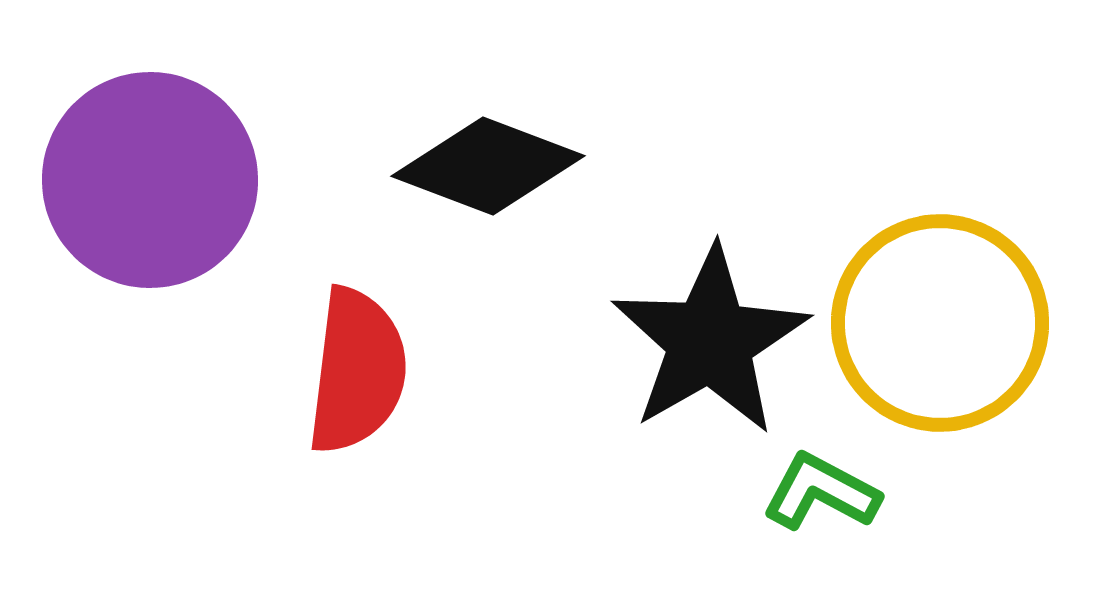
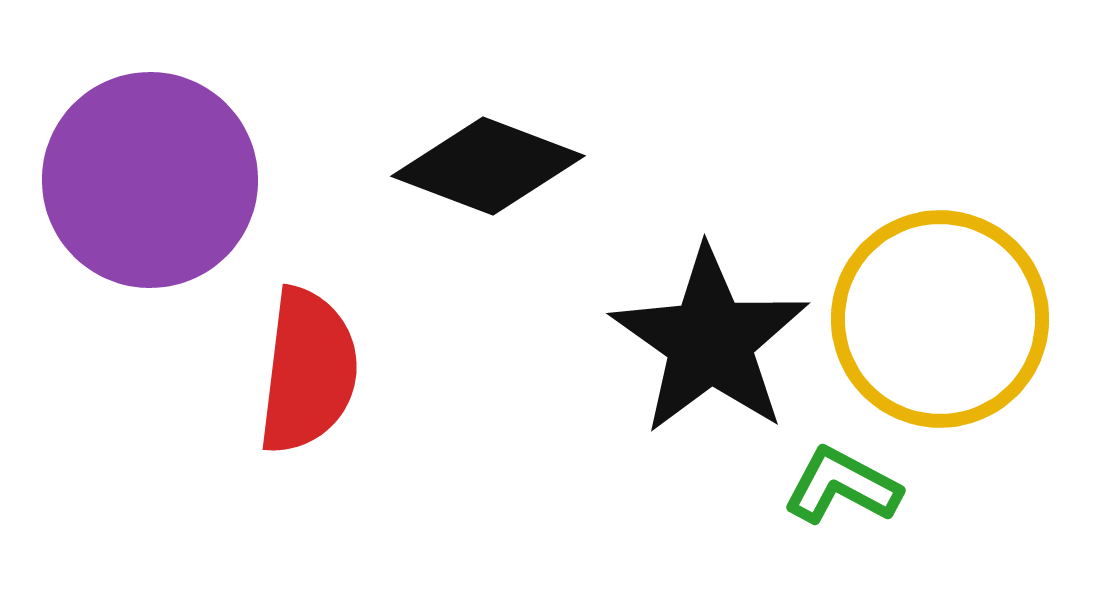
yellow circle: moved 4 px up
black star: rotated 7 degrees counterclockwise
red semicircle: moved 49 px left
green L-shape: moved 21 px right, 6 px up
